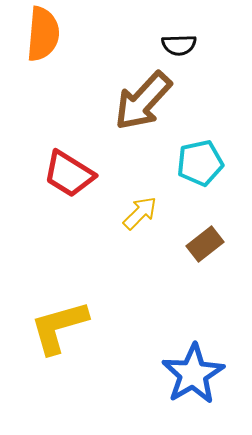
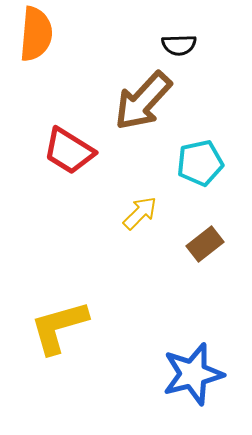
orange semicircle: moved 7 px left
red trapezoid: moved 23 px up
blue star: rotated 16 degrees clockwise
